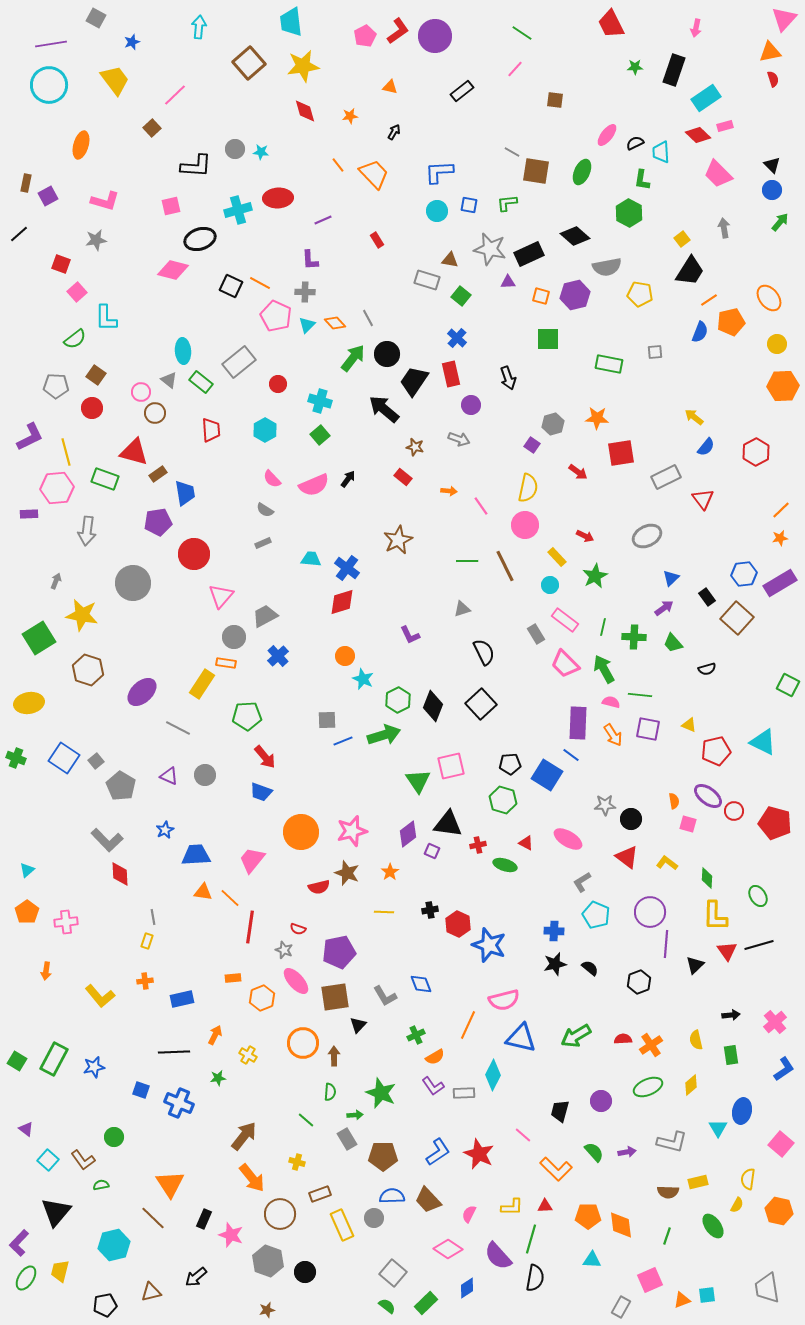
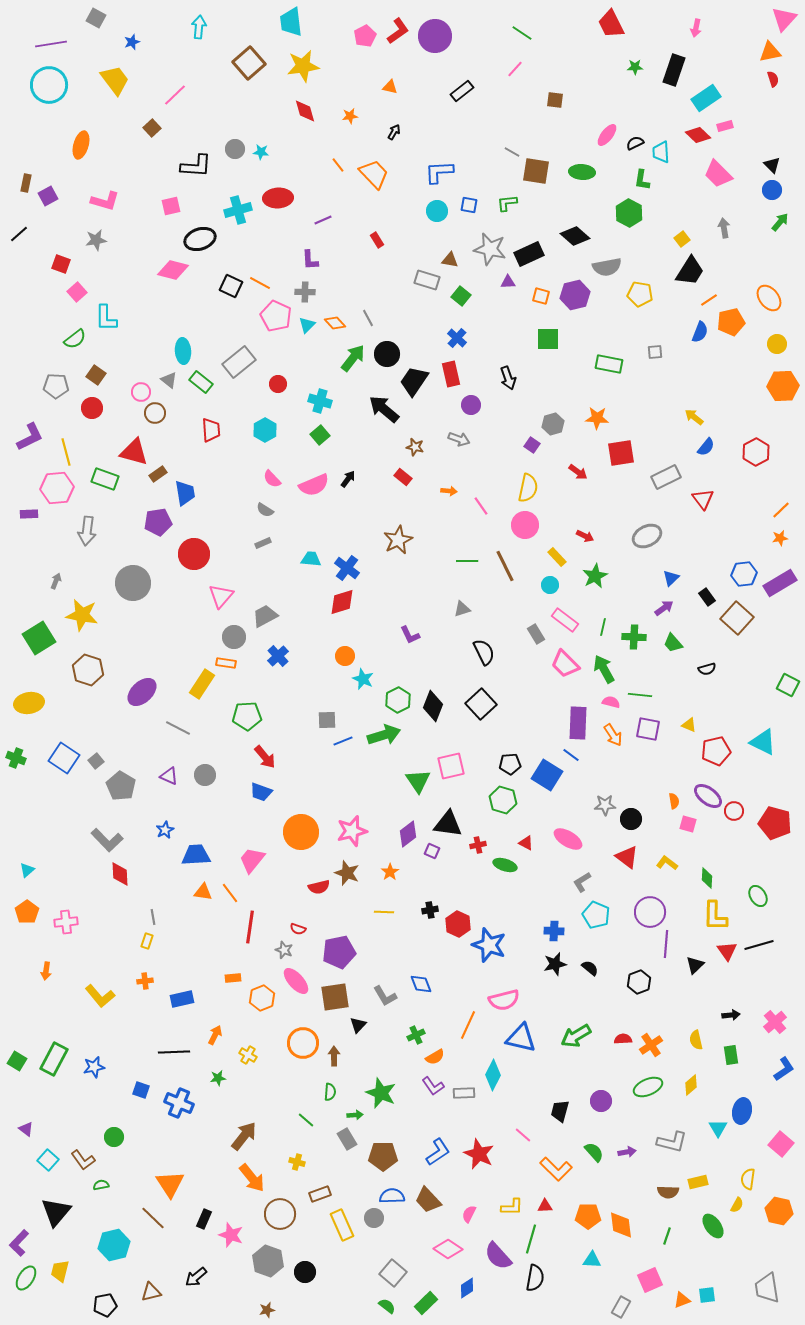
green ellipse at (582, 172): rotated 70 degrees clockwise
orange line at (230, 898): moved 5 px up; rotated 10 degrees clockwise
